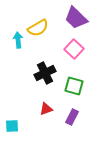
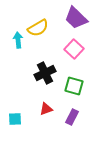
cyan square: moved 3 px right, 7 px up
